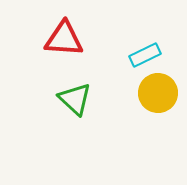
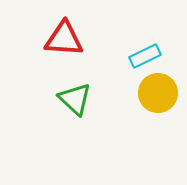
cyan rectangle: moved 1 px down
